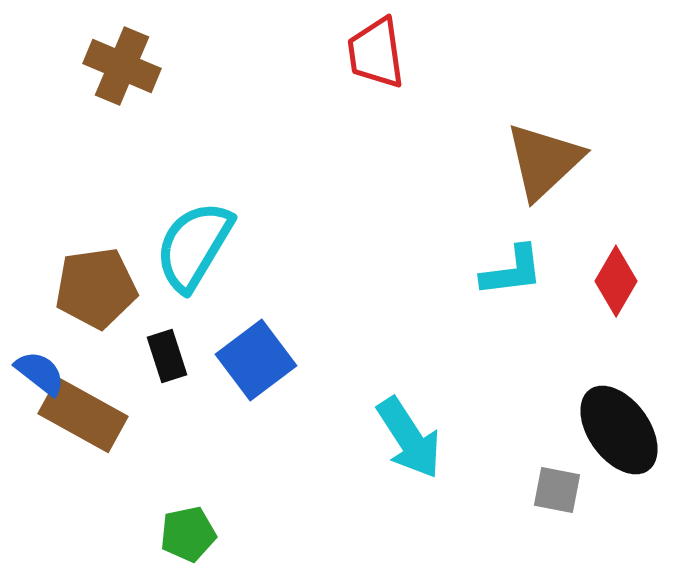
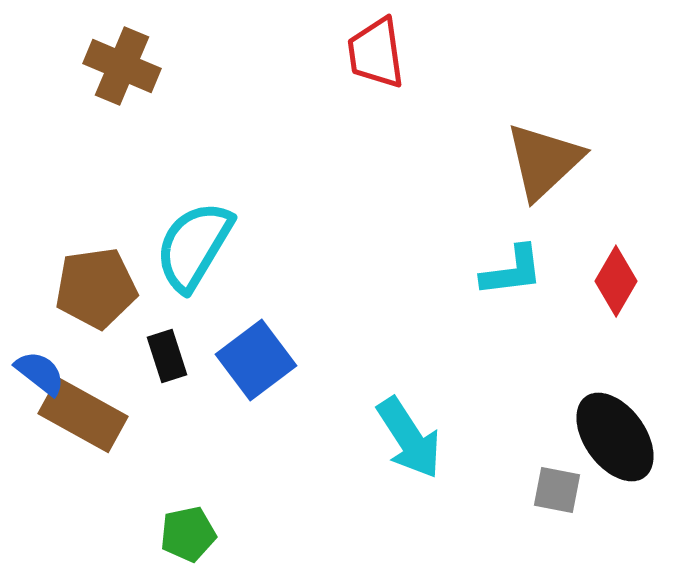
black ellipse: moved 4 px left, 7 px down
